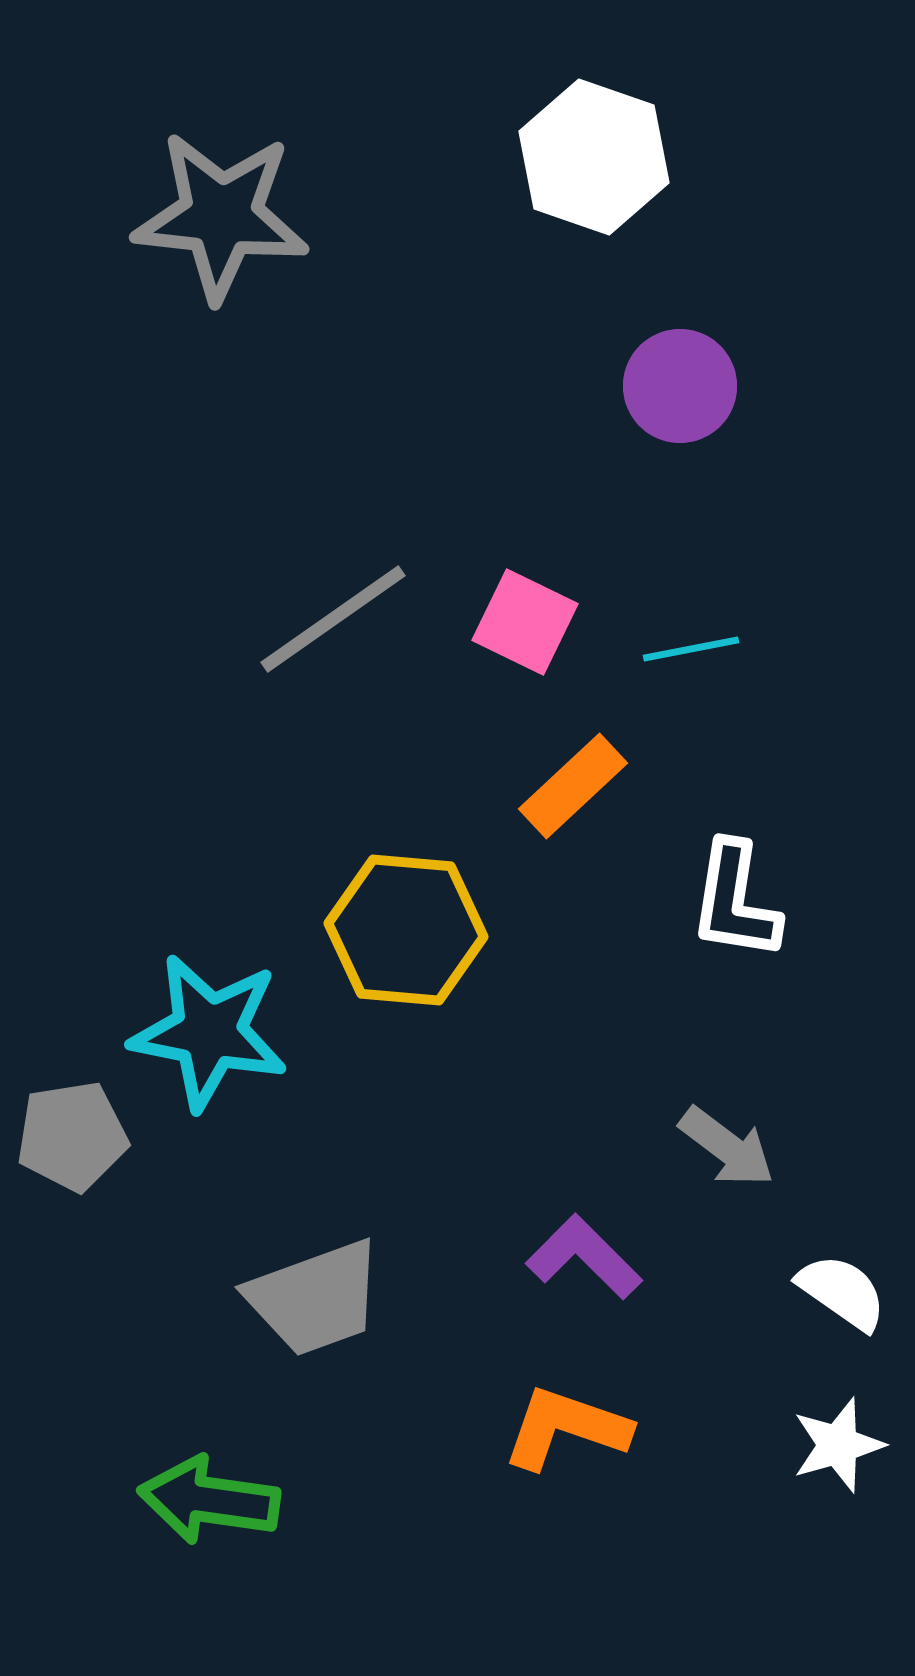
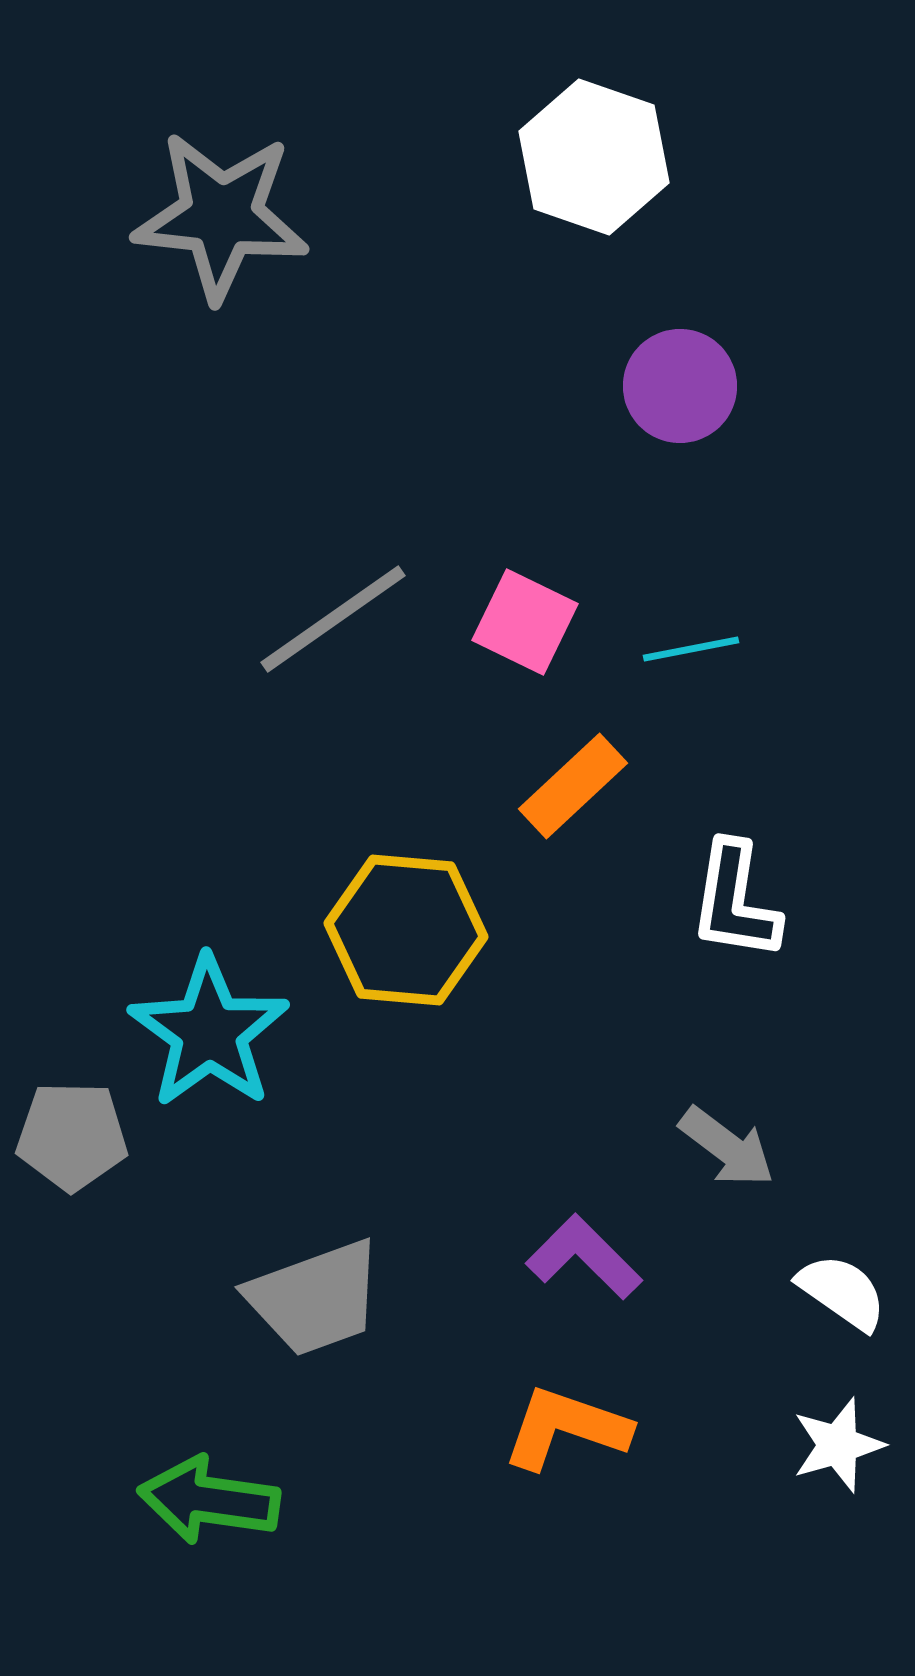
cyan star: rotated 25 degrees clockwise
gray pentagon: rotated 10 degrees clockwise
